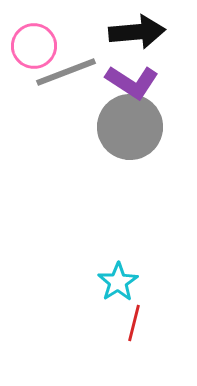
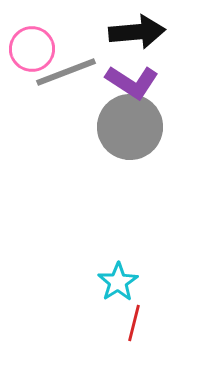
pink circle: moved 2 px left, 3 px down
